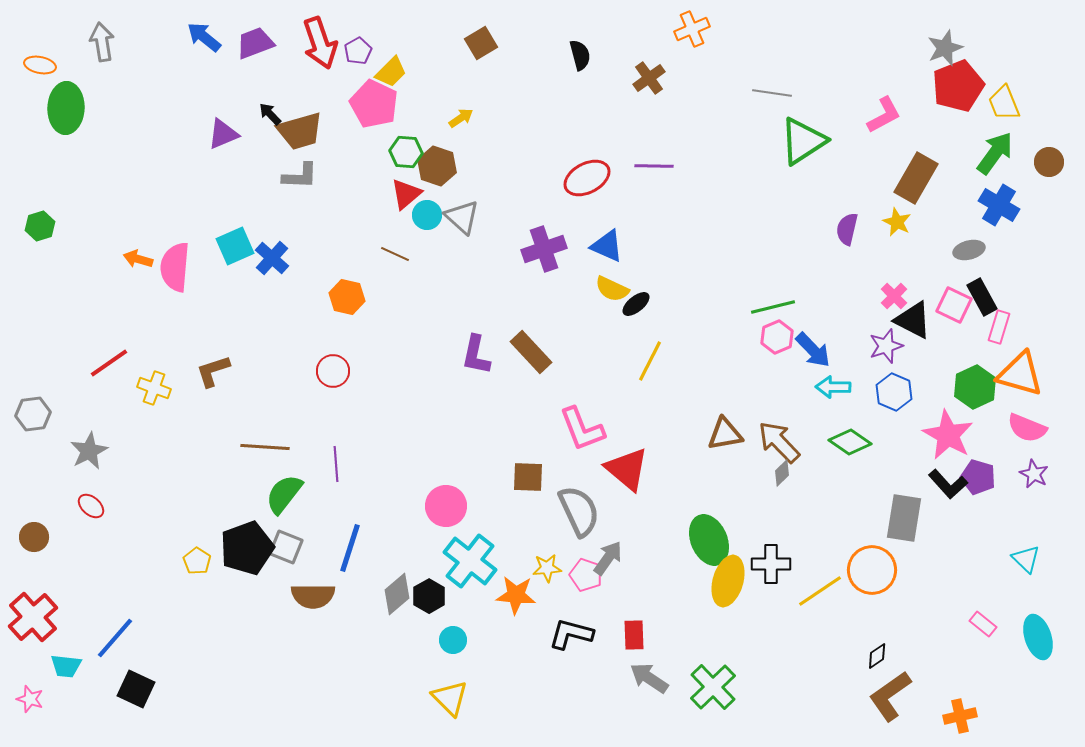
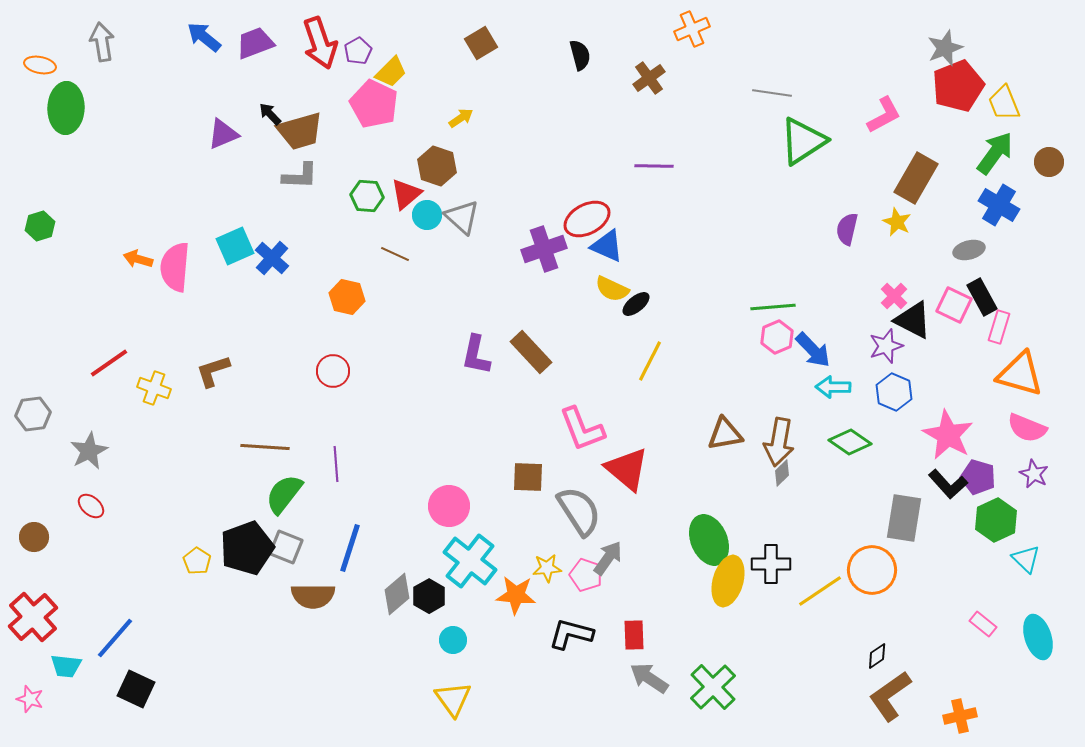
green hexagon at (406, 152): moved 39 px left, 44 px down
red ellipse at (587, 178): moved 41 px down
green line at (773, 307): rotated 9 degrees clockwise
green hexagon at (975, 387): moved 21 px right, 133 px down
brown arrow at (779, 442): rotated 126 degrees counterclockwise
pink circle at (446, 506): moved 3 px right
gray semicircle at (579, 511): rotated 8 degrees counterclockwise
yellow triangle at (450, 698): moved 3 px right, 1 px down; rotated 9 degrees clockwise
